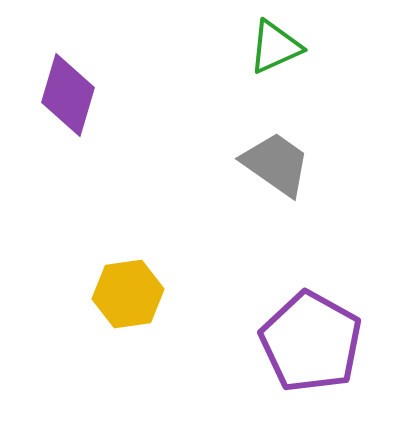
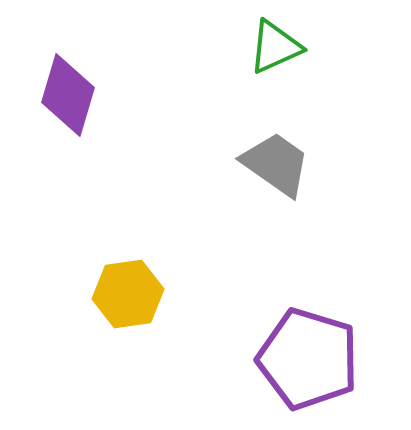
purple pentagon: moved 3 px left, 17 px down; rotated 12 degrees counterclockwise
